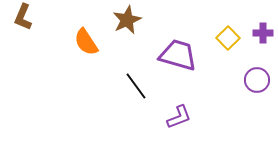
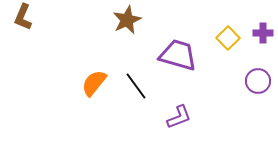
orange semicircle: moved 8 px right, 41 px down; rotated 72 degrees clockwise
purple circle: moved 1 px right, 1 px down
